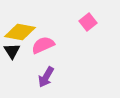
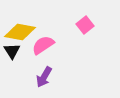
pink square: moved 3 px left, 3 px down
pink semicircle: rotated 10 degrees counterclockwise
purple arrow: moved 2 px left
